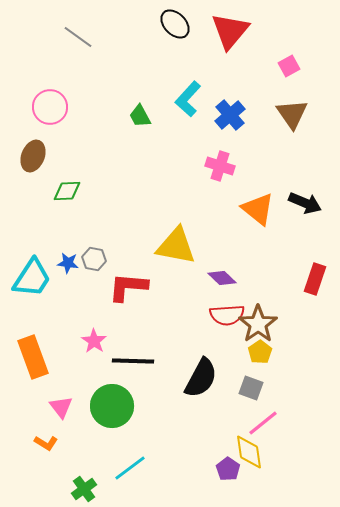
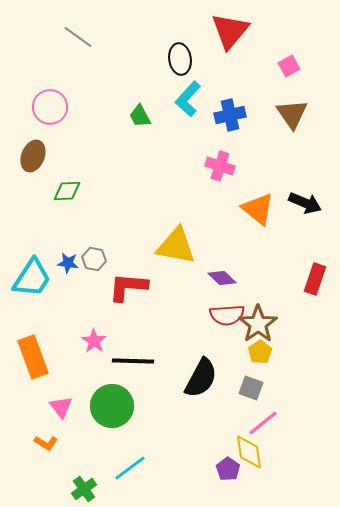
black ellipse: moved 5 px right, 35 px down; rotated 36 degrees clockwise
blue cross: rotated 28 degrees clockwise
